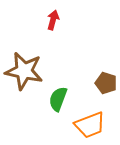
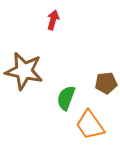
brown pentagon: rotated 25 degrees counterclockwise
green semicircle: moved 8 px right, 1 px up
orange trapezoid: rotated 76 degrees clockwise
